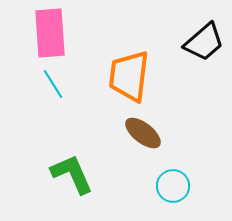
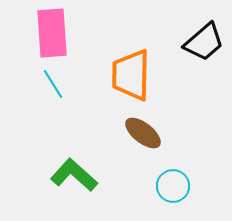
pink rectangle: moved 2 px right
orange trapezoid: moved 2 px right, 1 px up; rotated 6 degrees counterclockwise
green L-shape: moved 2 px right, 1 px down; rotated 24 degrees counterclockwise
